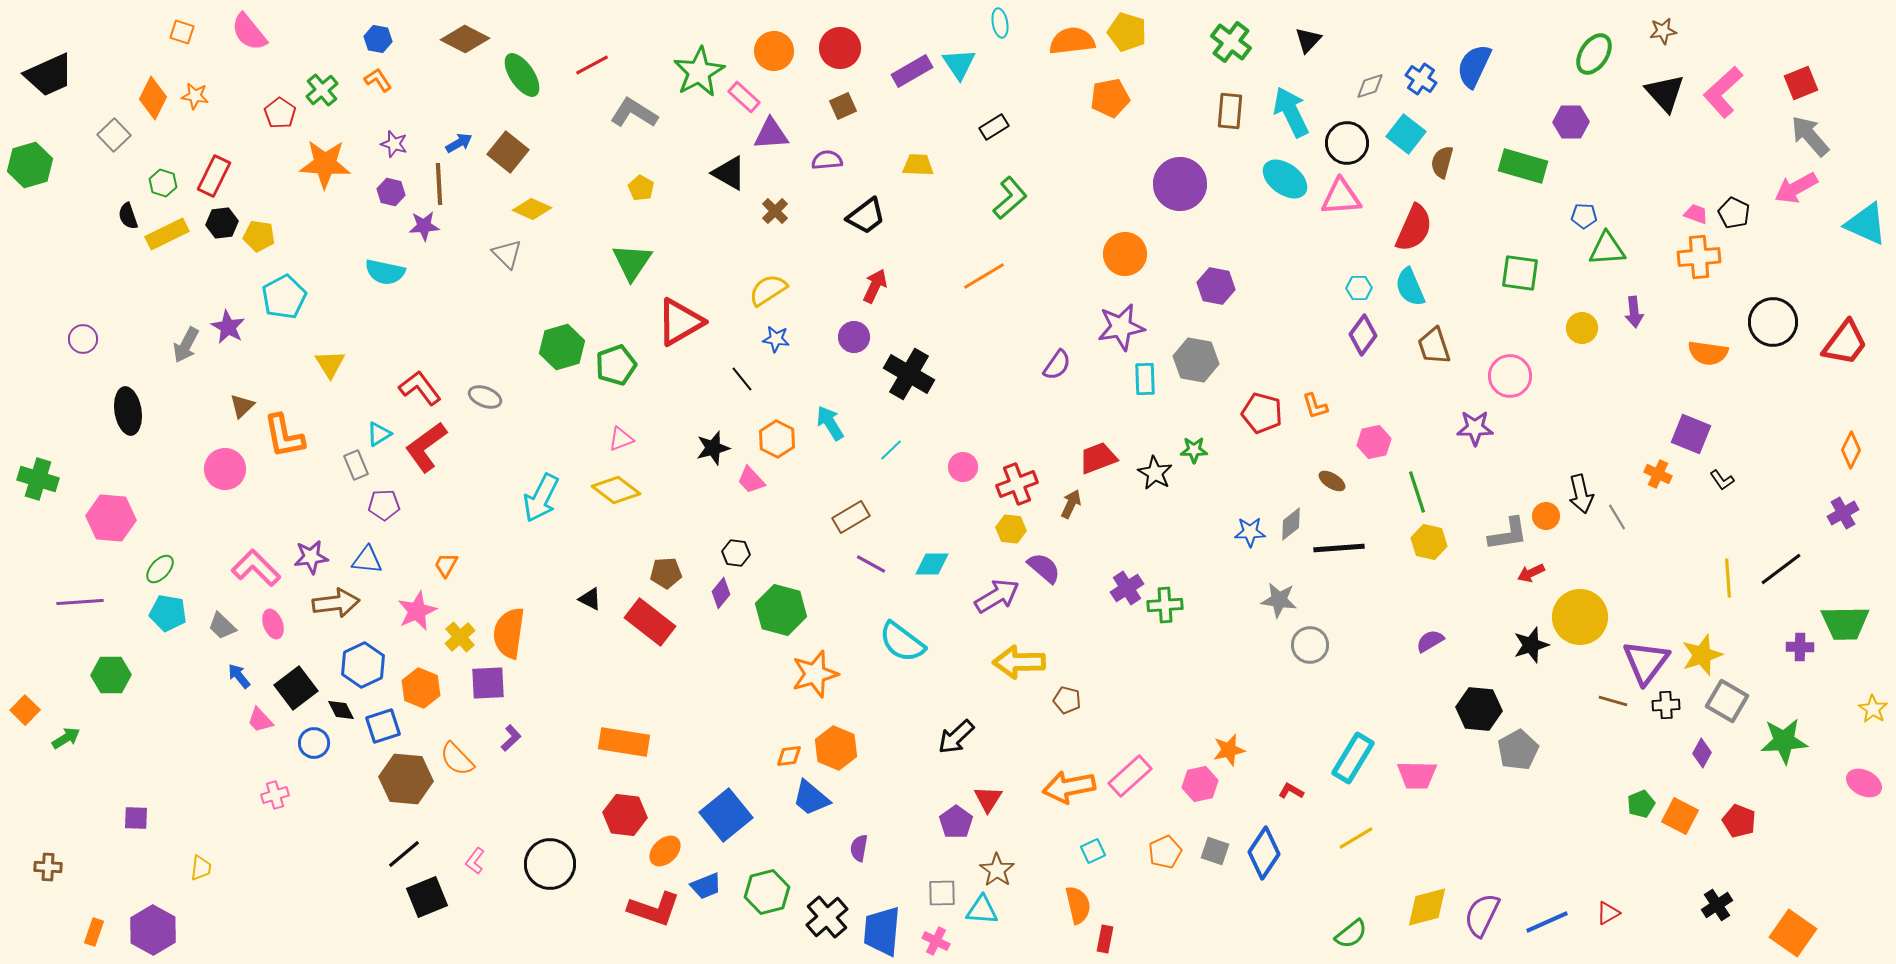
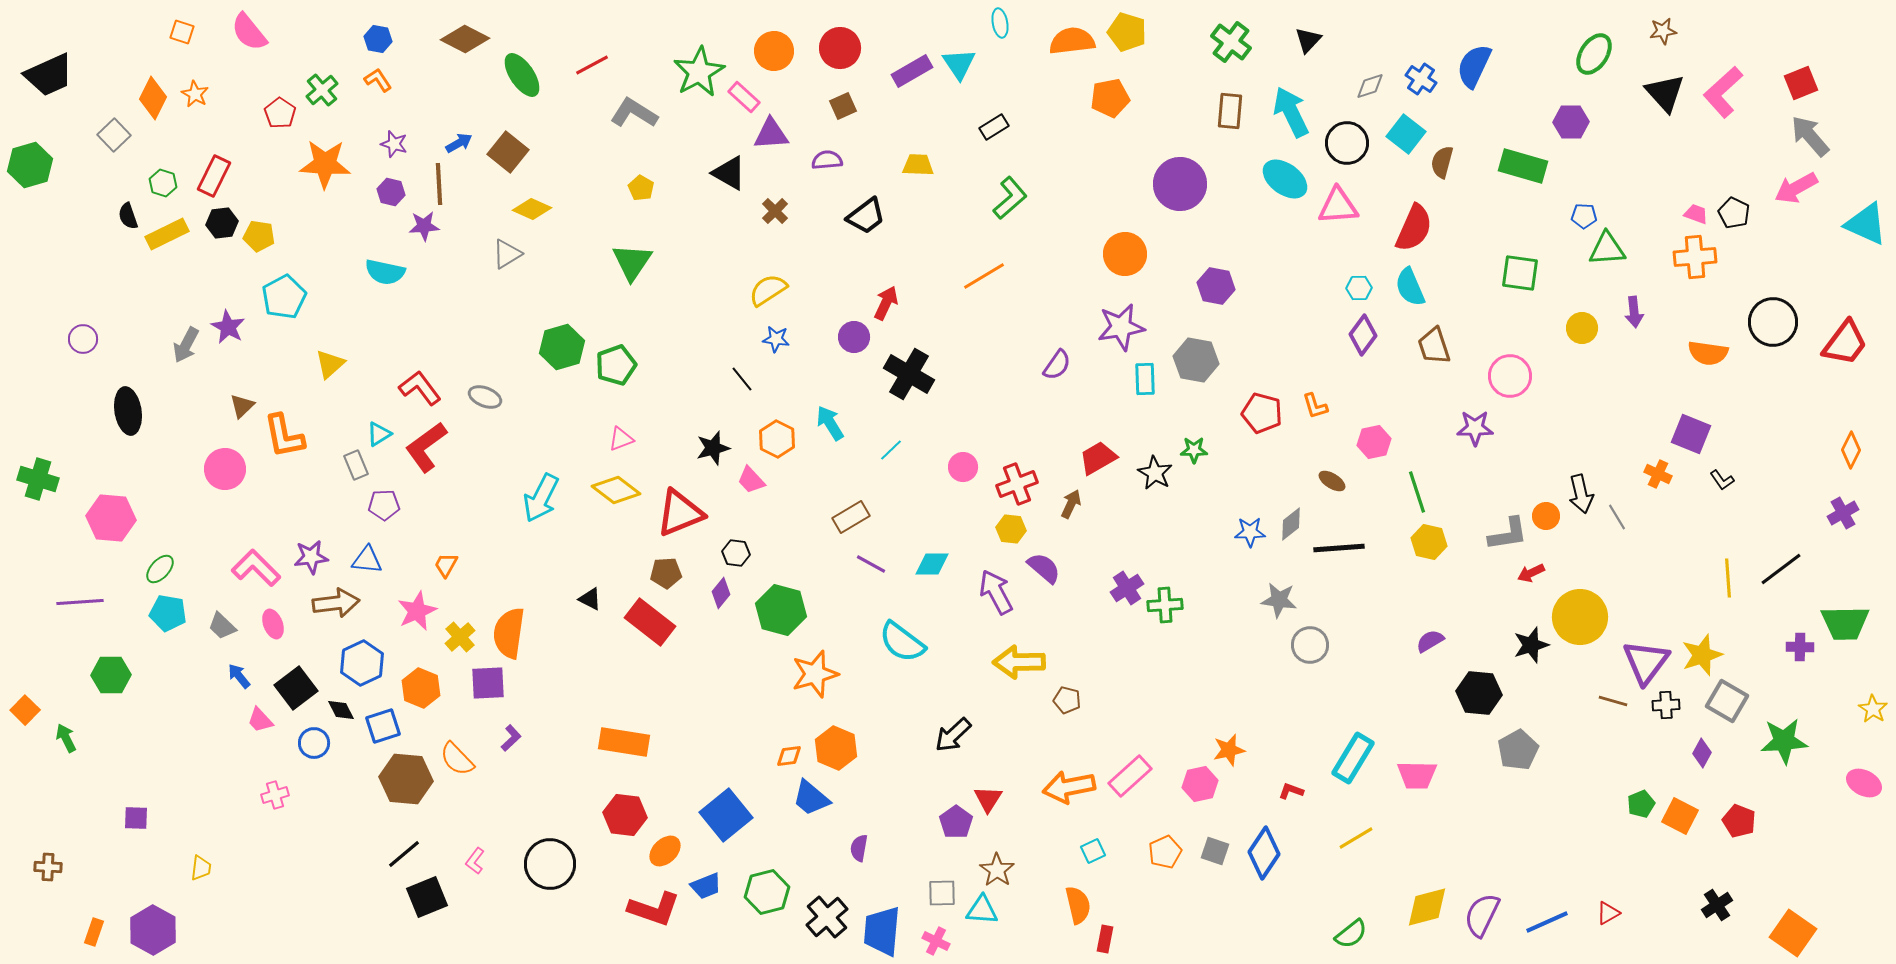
orange star at (195, 96): moved 2 px up; rotated 20 degrees clockwise
pink triangle at (1341, 197): moved 3 px left, 9 px down
gray triangle at (507, 254): rotated 44 degrees clockwise
orange cross at (1699, 257): moved 4 px left
red arrow at (875, 286): moved 11 px right, 17 px down
red triangle at (680, 322): moved 191 px down; rotated 8 degrees clockwise
yellow triangle at (330, 364): rotated 20 degrees clockwise
red trapezoid at (1098, 458): rotated 9 degrees counterclockwise
purple arrow at (997, 596): moved 1 px left, 4 px up; rotated 87 degrees counterclockwise
blue hexagon at (363, 665): moved 1 px left, 2 px up
black hexagon at (1479, 709): moved 16 px up
black arrow at (956, 737): moved 3 px left, 2 px up
green arrow at (66, 738): rotated 84 degrees counterclockwise
red L-shape at (1291, 791): rotated 10 degrees counterclockwise
